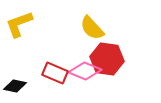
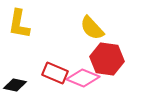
yellow L-shape: rotated 60 degrees counterclockwise
pink diamond: moved 2 px left, 7 px down
black diamond: moved 1 px up
